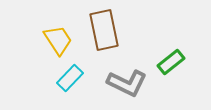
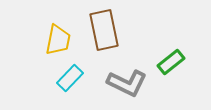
yellow trapezoid: rotated 44 degrees clockwise
